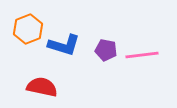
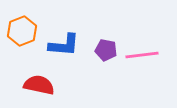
orange hexagon: moved 6 px left, 2 px down
blue L-shape: rotated 12 degrees counterclockwise
red semicircle: moved 3 px left, 2 px up
